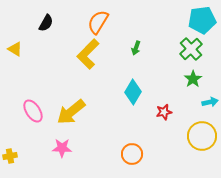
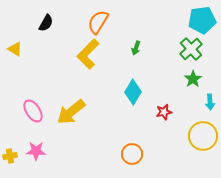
cyan arrow: rotated 98 degrees clockwise
yellow circle: moved 1 px right
pink star: moved 26 px left, 3 px down
